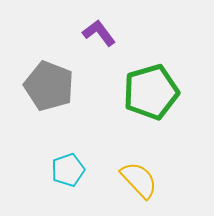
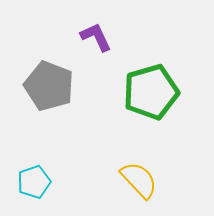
purple L-shape: moved 3 px left, 4 px down; rotated 12 degrees clockwise
cyan pentagon: moved 34 px left, 12 px down
